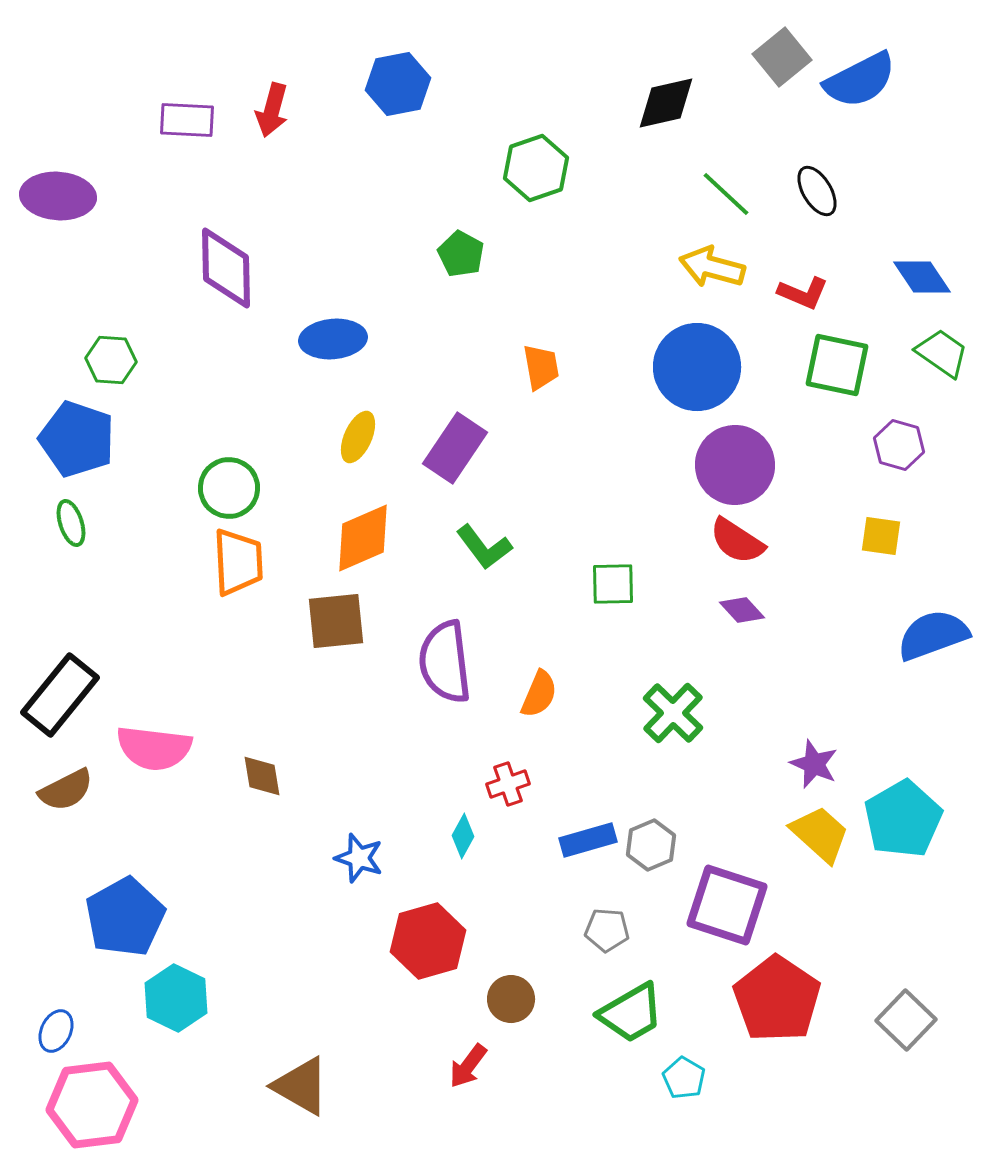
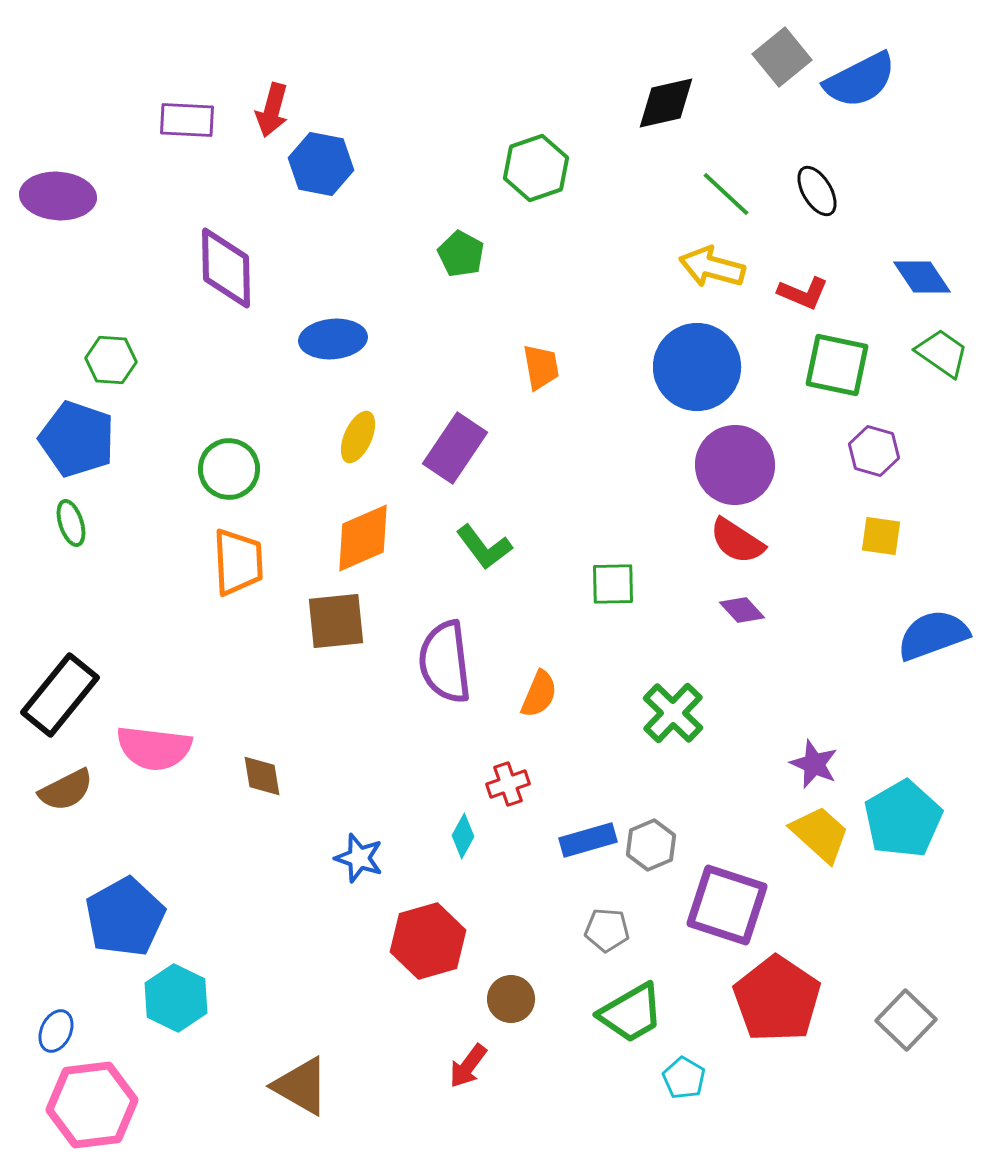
blue hexagon at (398, 84): moved 77 px left, 80 px down; rotated 22 degrees clockwise
purple hexagon at (899, 445): moved 25 px left, 6 px down
green circle at (229, 488): moved 19 px up
